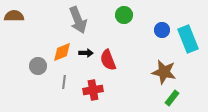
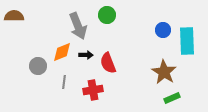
green circle: moved 17 px left
gray arrow: moved 6 px down
blue circle: moved 1 px right
cyan rectangle: moved 1 px left, 2 px down; rotated 20 degrees clockwise
black arrow: moved 2 px down
red semicircle: moved 3 px down
brown star: rotated 20 degrees clockwise
green rectangle: rotated 28 degrees clockwise
